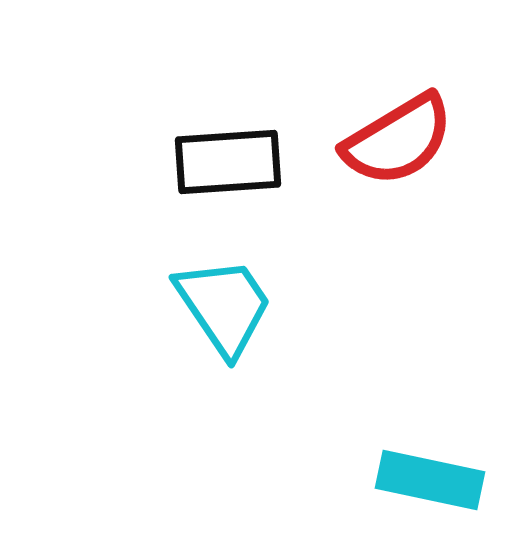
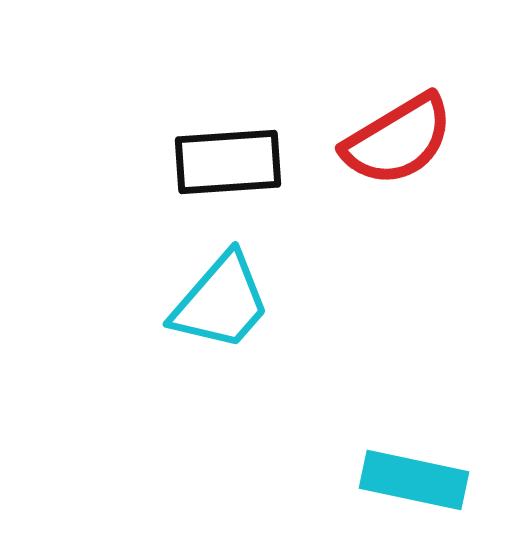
cyan trapezoid: moved 3 px left, 4 px up; rotated 75 degrees clockwise
cyan rectangle: moved 16 px left
